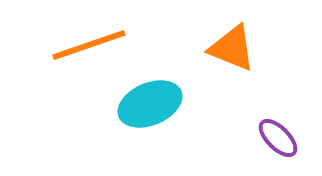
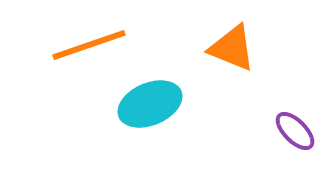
purple ellipse: moved 17 px right, 7 px up
